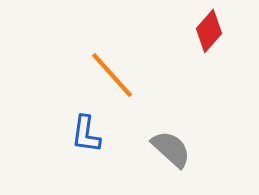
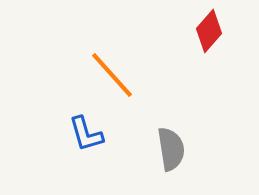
blue L-shape: rotated 24 degrees counterclockwise
gray semicircle: rotated 39 degrees clockwise
